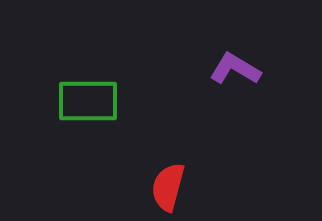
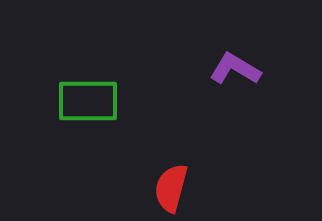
red semicircle: moved 3 px right, 1 px down
